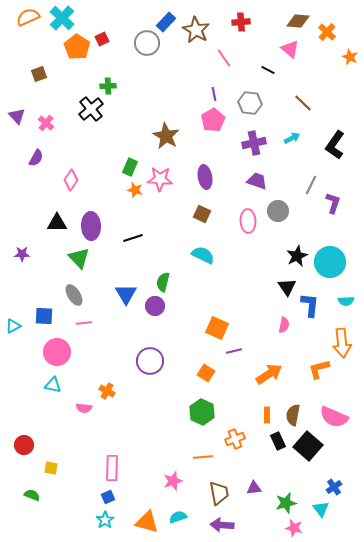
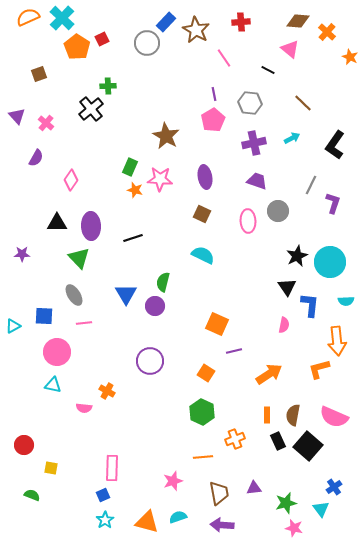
orange square at (217, 328): moved 4 px up
orange arrow at (342, 343): moved 5 px left, 2 px up
blue square at (108, 497): moved 5 px left, 2 px up
